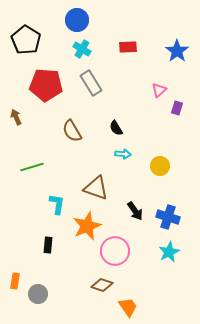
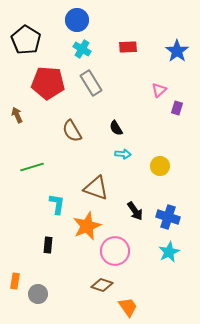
red pentagon: moved 2 px right, 2 px up
brown arrow: moved 1 px right, 2 px up
